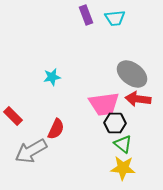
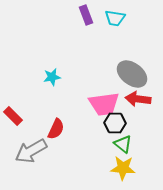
cyan trapezoid: rotated 15 degrees clockwise
